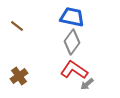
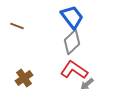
blue trapezoid: rotated 40 degrees clockwise
brown line: rotated 16 degrees counterclockwise
gray diamond: rotated 10 degrees clockwise
brown cross: moved 5 px right, 2 px down
